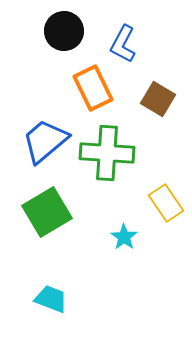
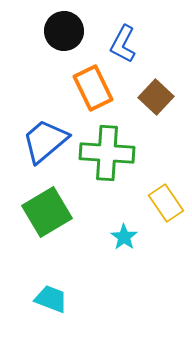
brown square: moved 2 px left, 2 px up; rotated 12 degrees clockwise
